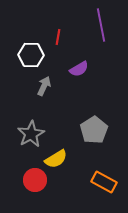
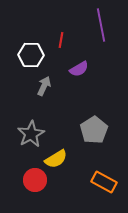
red line: moved 3 px right, 3 px down
